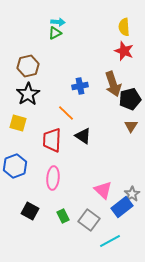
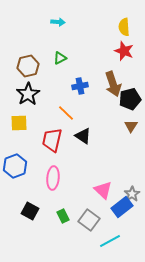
green triangle: moved 5 px right, 25 px down
yellow square: moved 1 px right; rotated 18 degrees counterclockwise
red trapezoid: rotated 10 degrees clockwise
